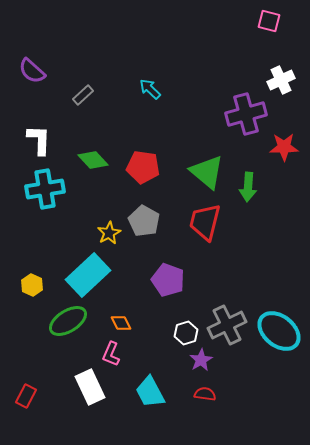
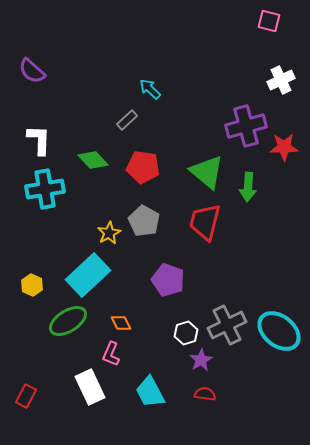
gray rectangle: moved 44 px right, 25 px down
purple cross: moved 12 px down
